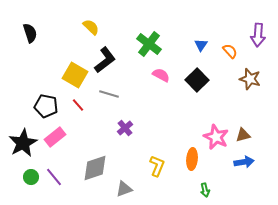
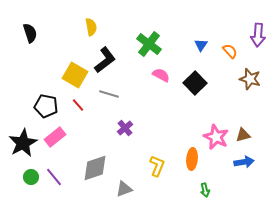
yellow semicircle: rotated 36 degrees clockwise
black square: moved 2 px left, 3 px down
